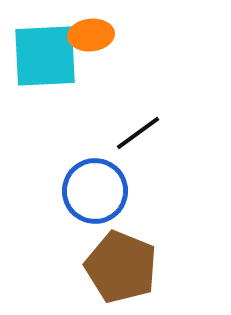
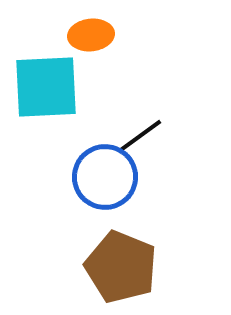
cyan square: moved 1 px right, 31 px down
black line: moved 2 px right, 3 px down
blue circle: moved 10 px right, 14 px up
